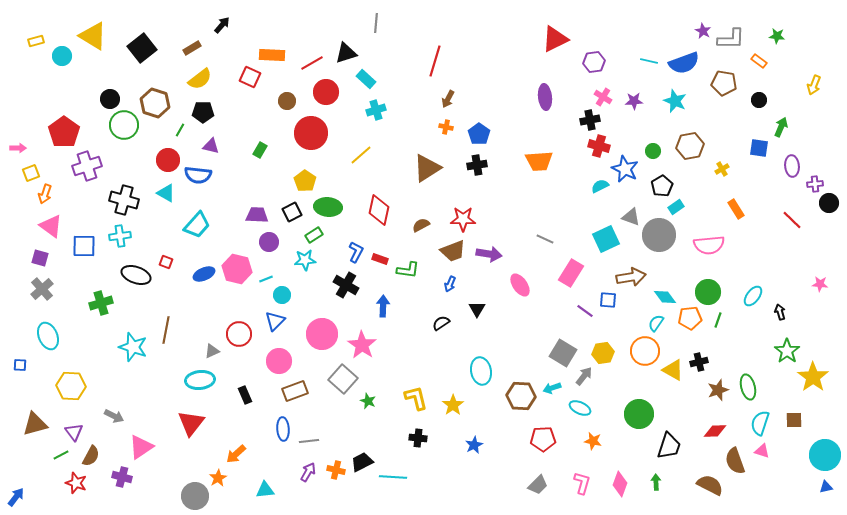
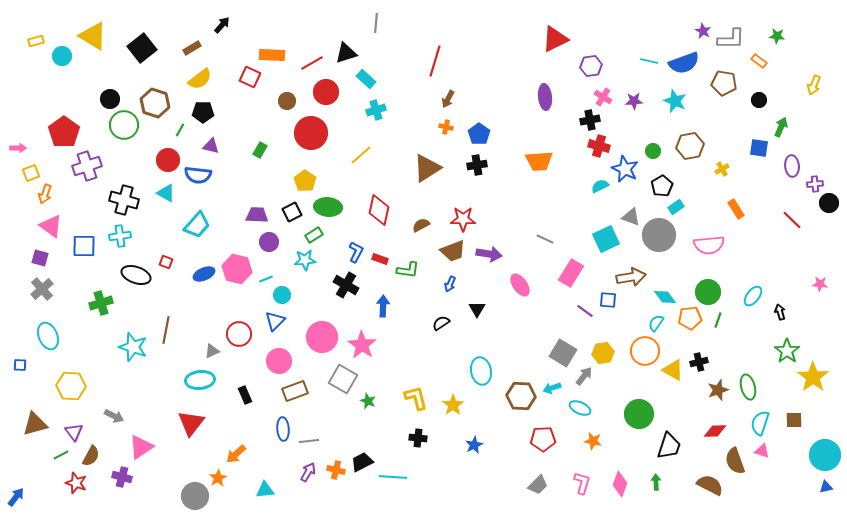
purple hexagon at (594, 62): moved 3 px left, 4 px down
pink circle at (322, 334): moved 3 px down
gray square at (343, 379): rotated 12 degrees counterclockwise
